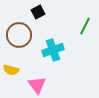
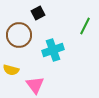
black square: moved 1 px down
pink triangle: moved 2 px left
